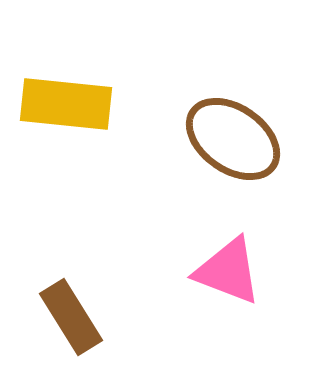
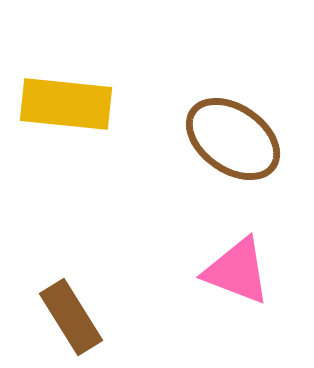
pink triangle: moved 9 px right
